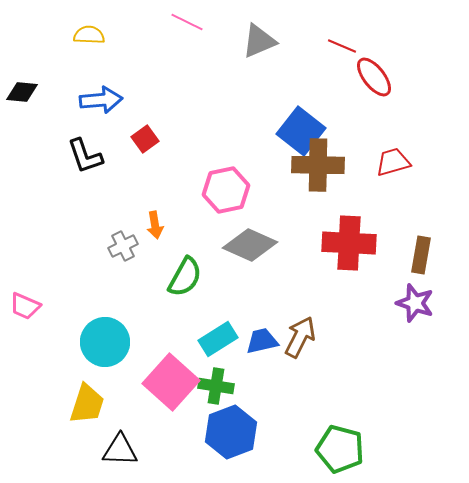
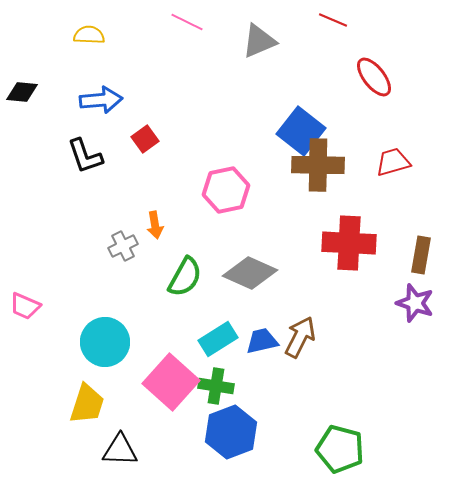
red line: moved 9 px left, 26 px up
gray diamond: moved 28 px down
